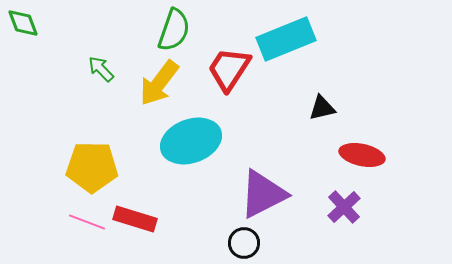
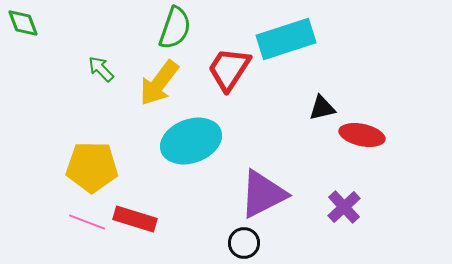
green semicircle: moved 1 px right, 2 px up
cyan rectangle: rotated 4 degrees clockwise
red ellipse: moved 20 px up
